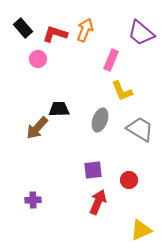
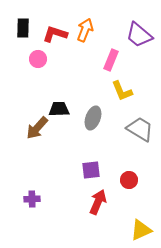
black rectangle: rotated 42 degrees clockwise
purple trapezoid: moved 2 px left, 2 px down
gray ellipse: moved 7 px left, 2 px up
purple square: moved 2 px left
purple cross: moved 1 px left, 1 px up
